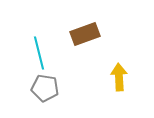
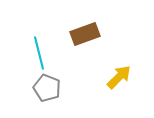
yellow arrow: rotated 48 degrees clockwise
gray pentagon: moved 2 px right; rotated 12 degrees clockwise
